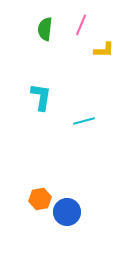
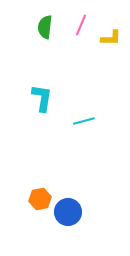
green semicircle: moved 2 px up
yellow L-shape: moved 7 px right, 12 px up
cyan L-shape: moved 1 px right, 1 px down
blue circle: moved 1 px right
